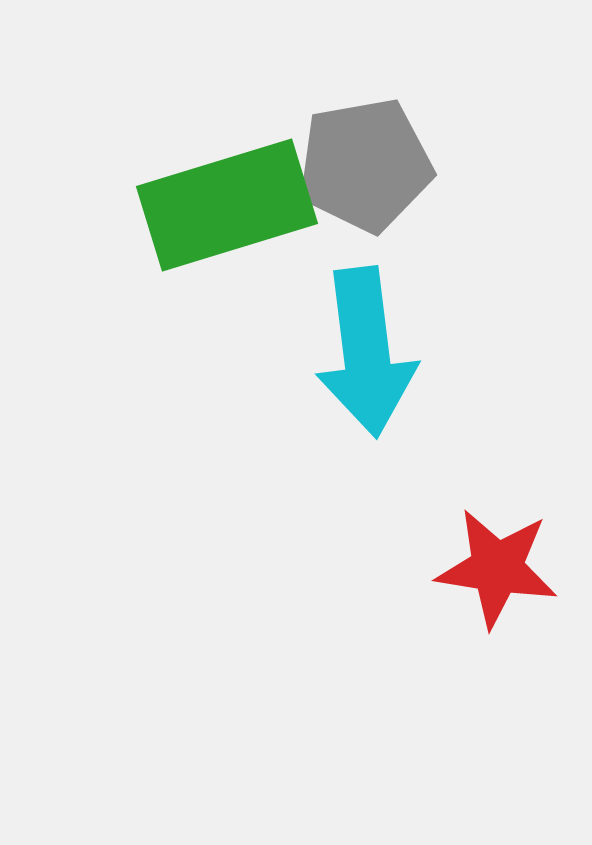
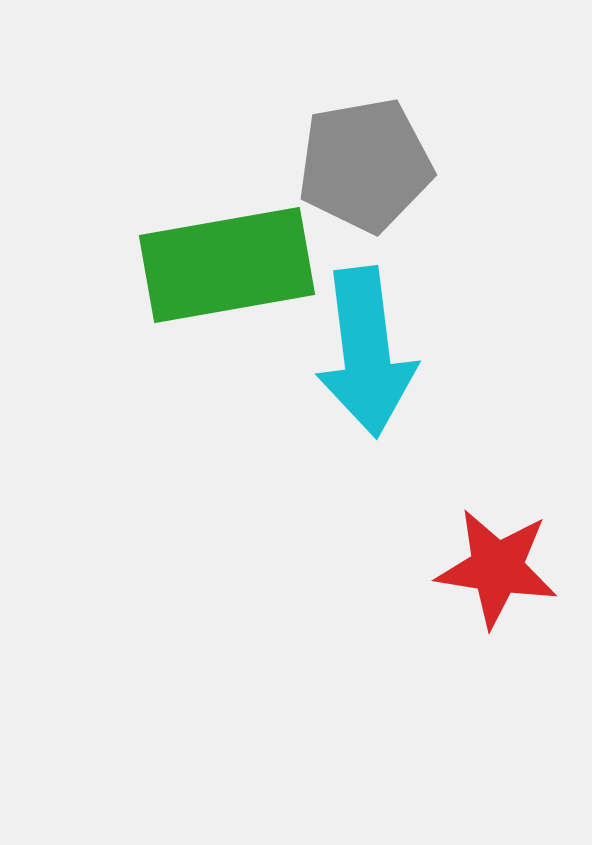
green rectangle: moved 60 px down; rotated 7 degrees clockwise
